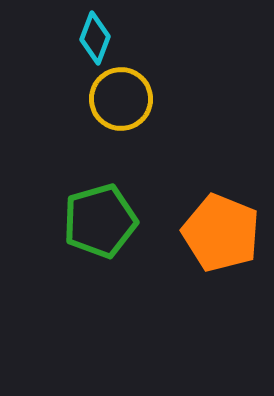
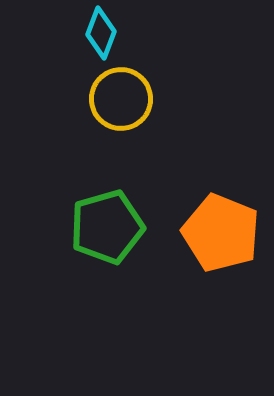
cyan diamond: moved 6 px right, 5 px up
green pentagon: moved 7 px right, 6 px down
